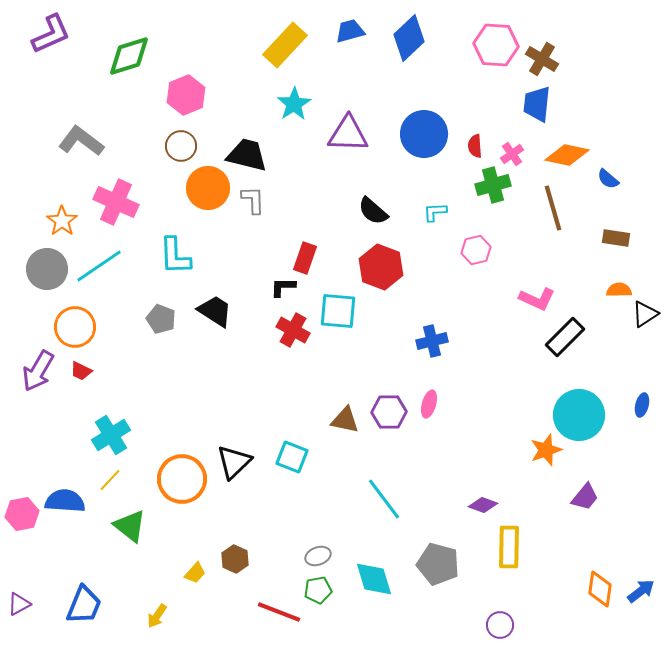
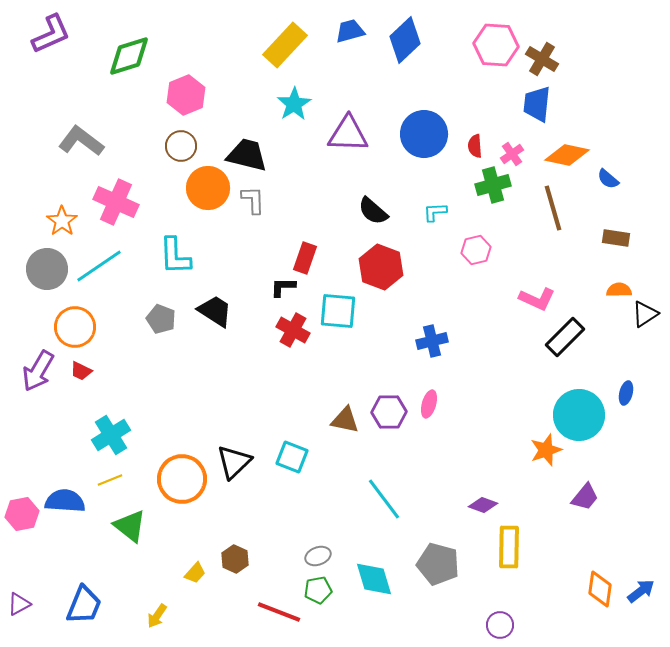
blue diamond at (409, 38): moved 4 px left, 2 px down
blue ellipse at (642, 405): moved 16 px left, 12 px up
yellow line at (110, 480): rotated 25 degrees clockwise
